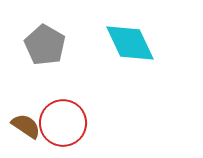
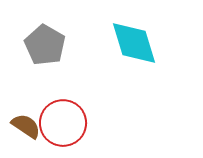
cyan diamond: moved 4 px right; rotated 8 degrees clockwise
